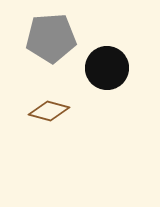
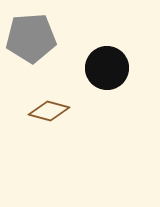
gray pentagon: moved 20 px left
